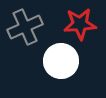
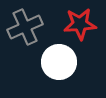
white circle: moved 2 px left, 1 px down
